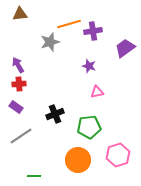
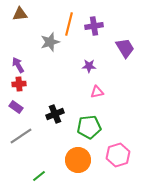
orange line: rotated 60 degrees counterclockwise
purple cross: moved 1 px right, 5 px up
purple trapezoid: rotated 95 degrees clockwise
purple star: rotated 16 degrees counterclockwise
green line: moved 5 px right; rotated 40 degrees counterclockwise
